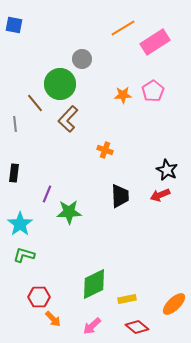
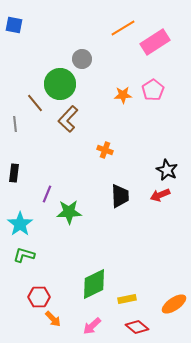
pink pentagon: moved 1 px up
orange ellipse: rotated 10 degrees clockwise
